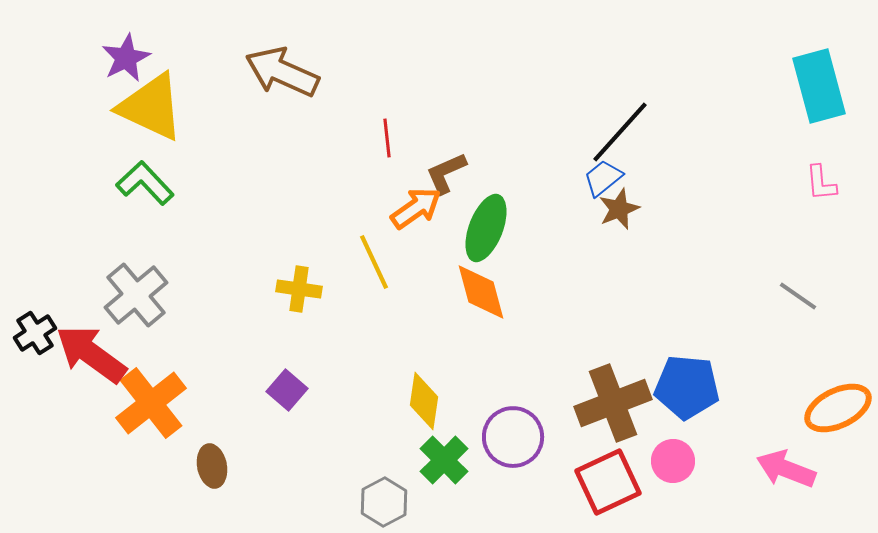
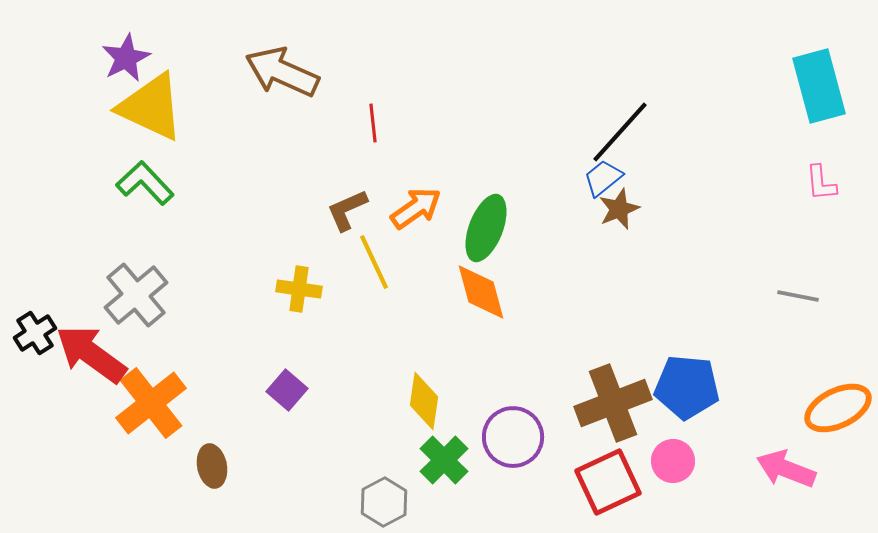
red line: moved 14 px left, 15 px up
brown L-shape: moved 99 px left, 37 px down
gray line: rotated 24 degrees counterclockwise
